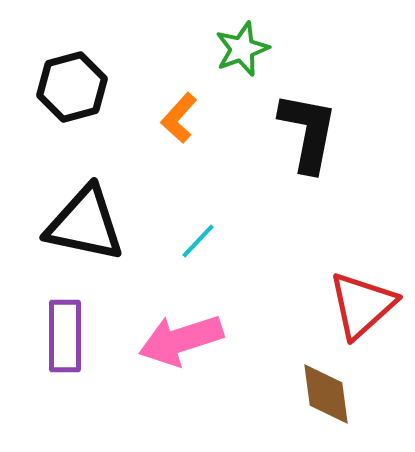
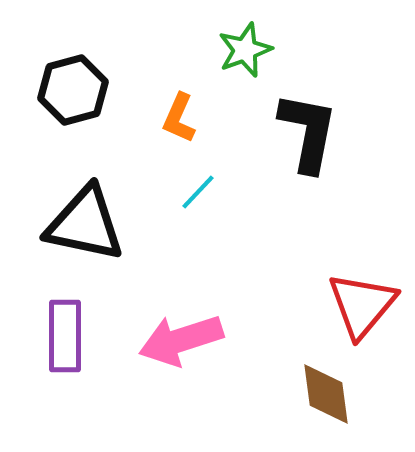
green star: moved 3 px right, 1 px down
black hexagon: moved 1 px right, 3 px down
orange L-shape: rotated 18 degrees counterclockwise
cyan line: moved 49 px up
red triangle: rotated 8 degrees counterclockwise
